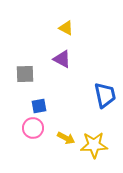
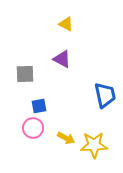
yellow triangle: moved 4 px up
